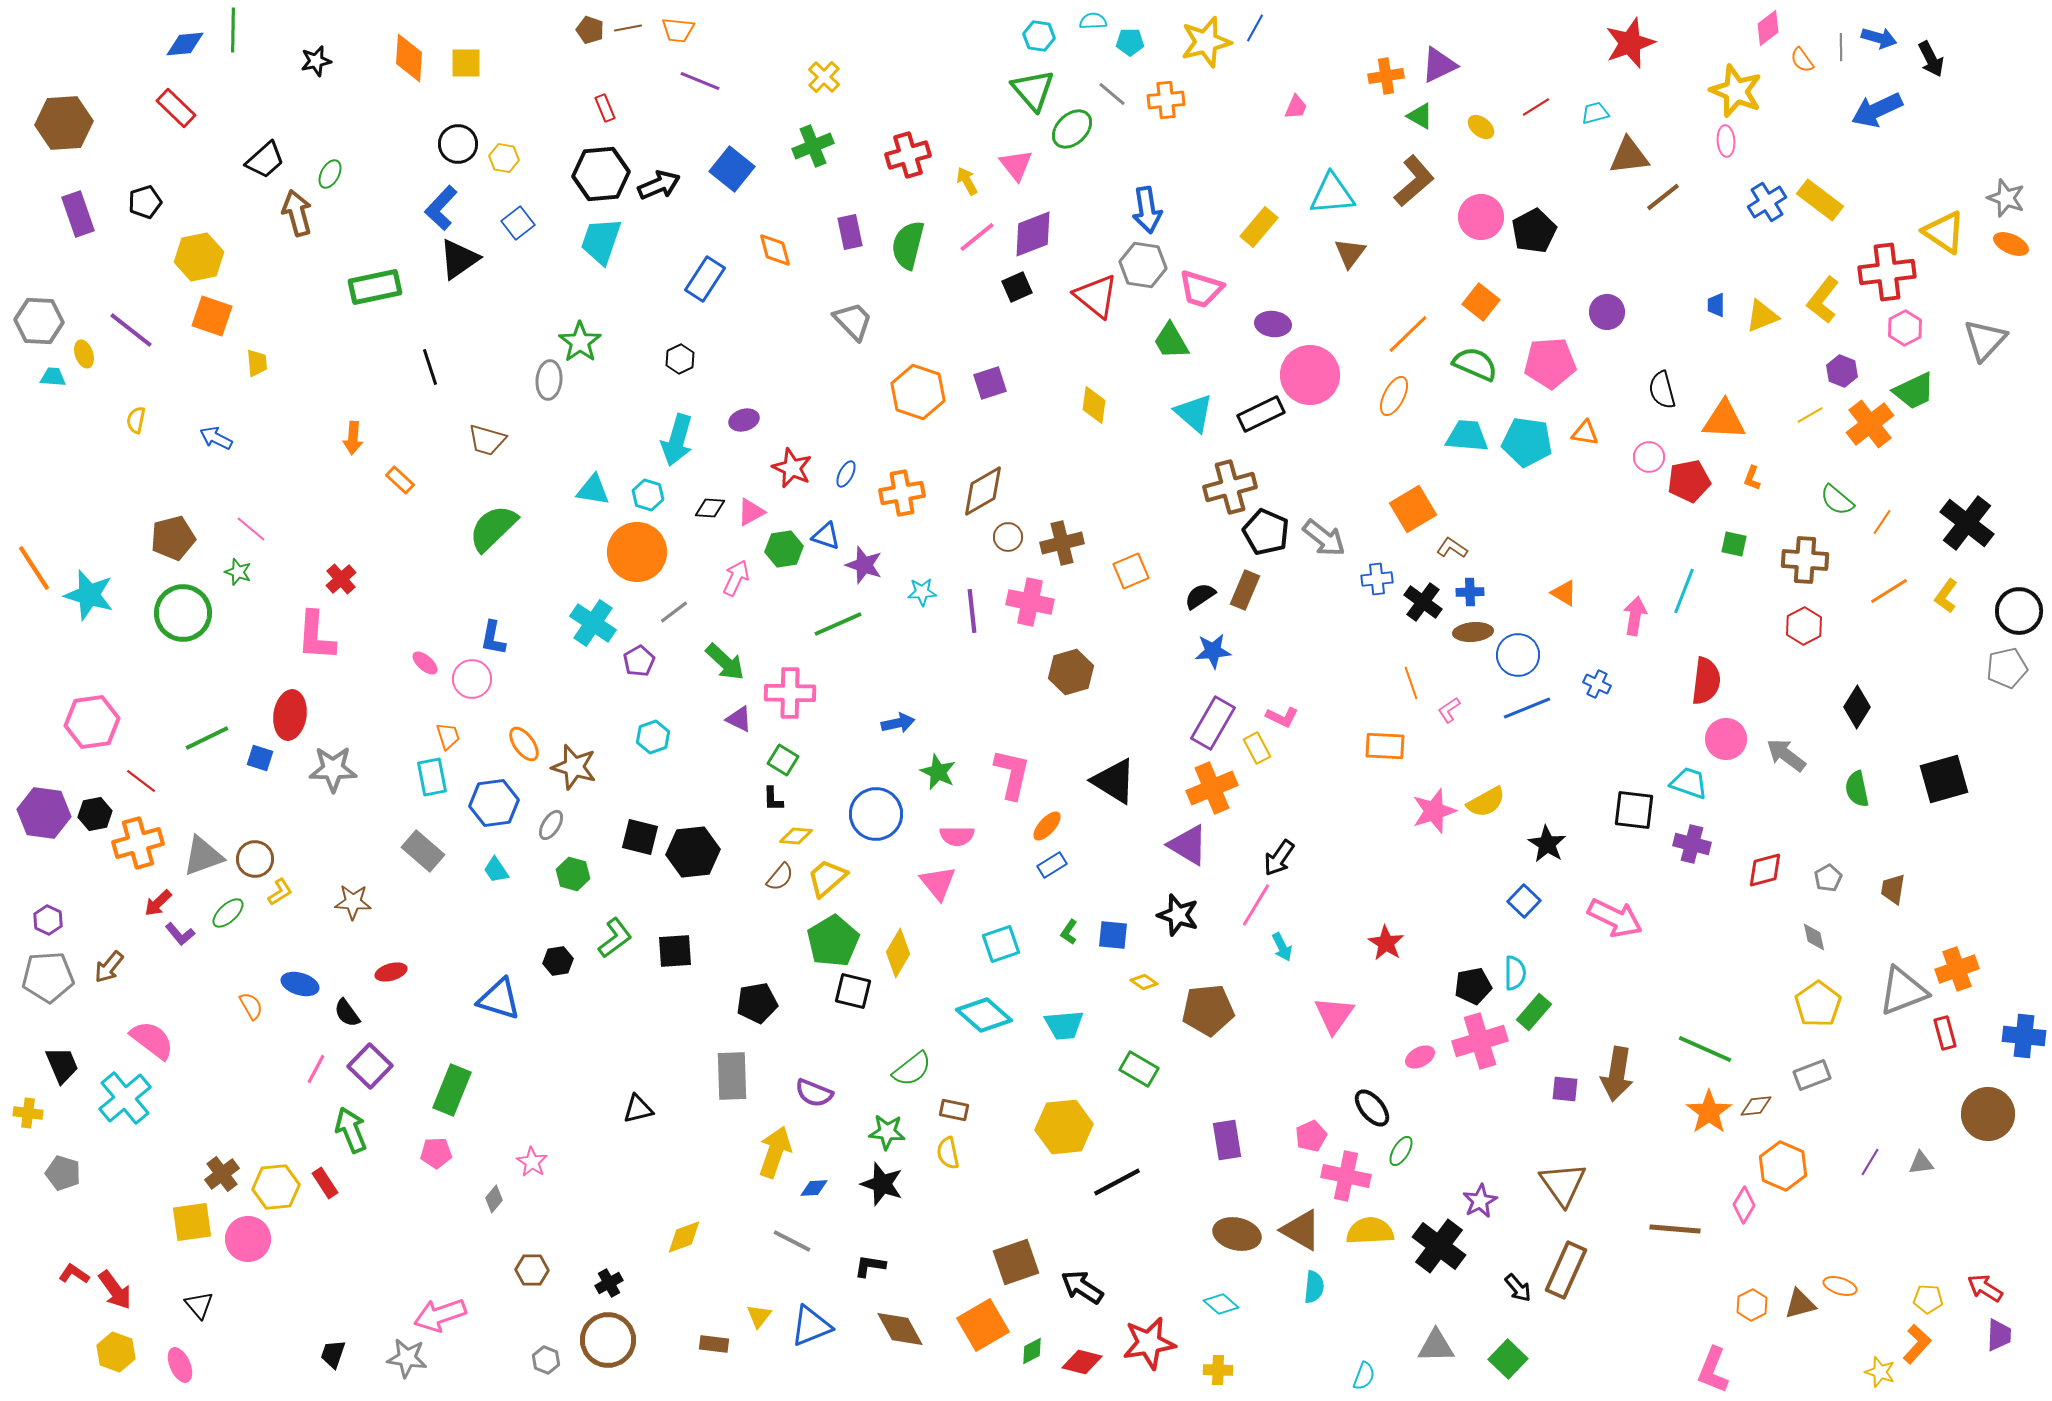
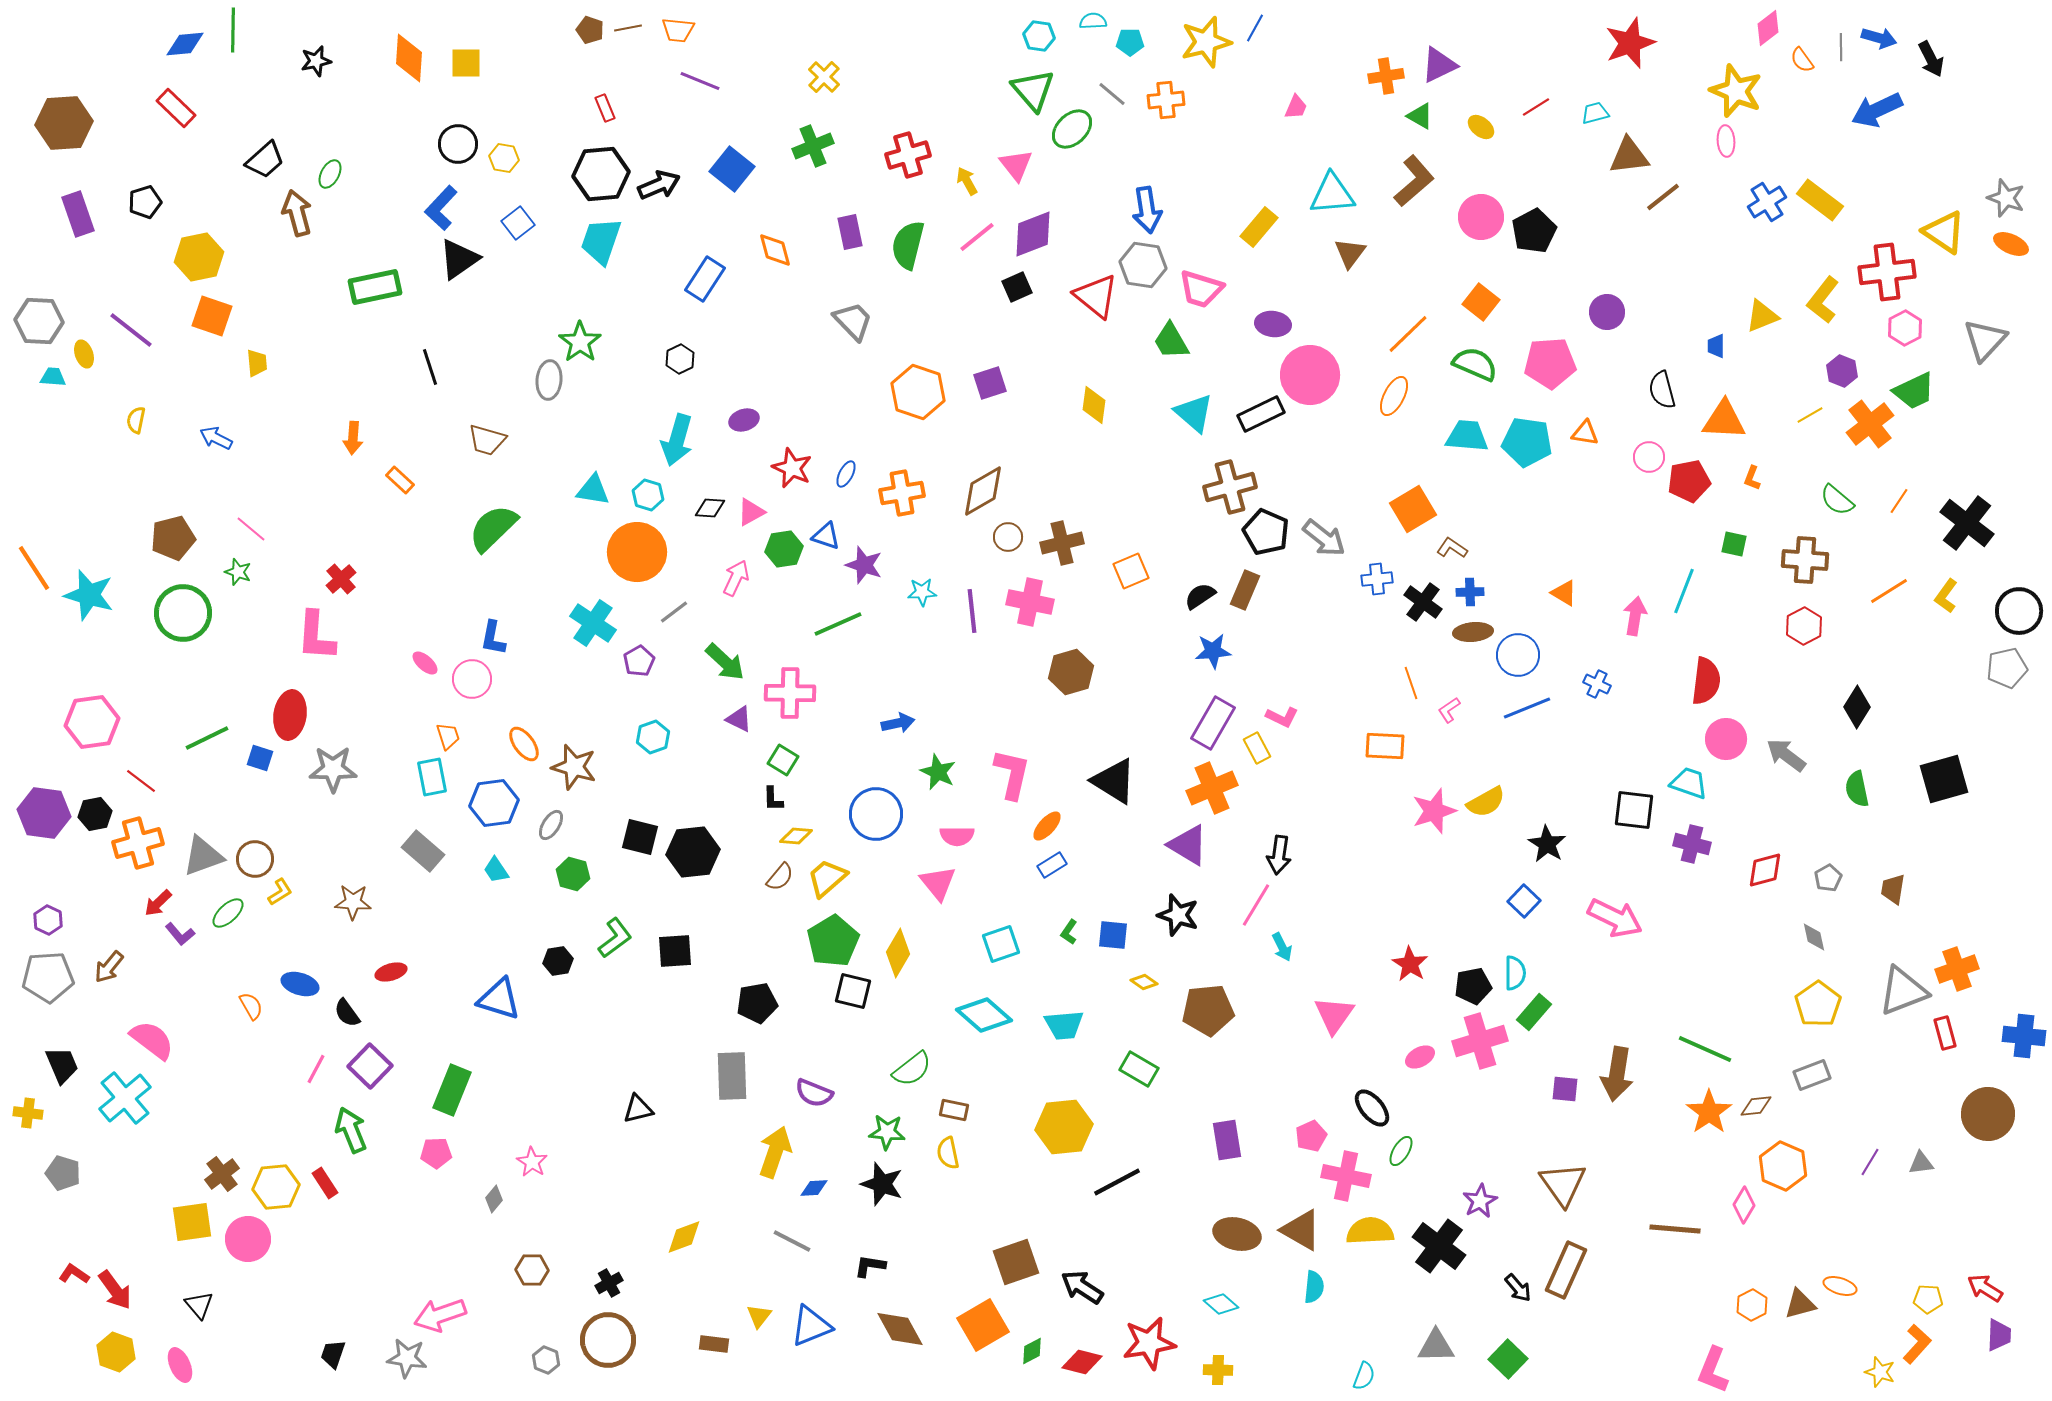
blue trapezoid at (1716, 305): moved 41 px down
orange line at (1882, 522): moved 17 px right, 21 px up
black arrow at (1279, 858): moved 3 px up; rotated 27 degrees counterclockwise
red star at (1386, 943): moved 24 px right, 21 px down
